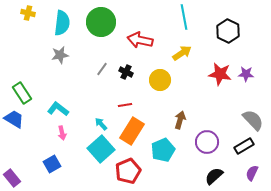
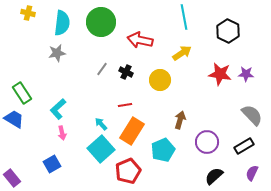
gray star: moved 3 px left, 2 px up
cyan L-shape: rotated 80 degrees counterclockwise
gray semicircle: moved 1 px left, 5 px up
